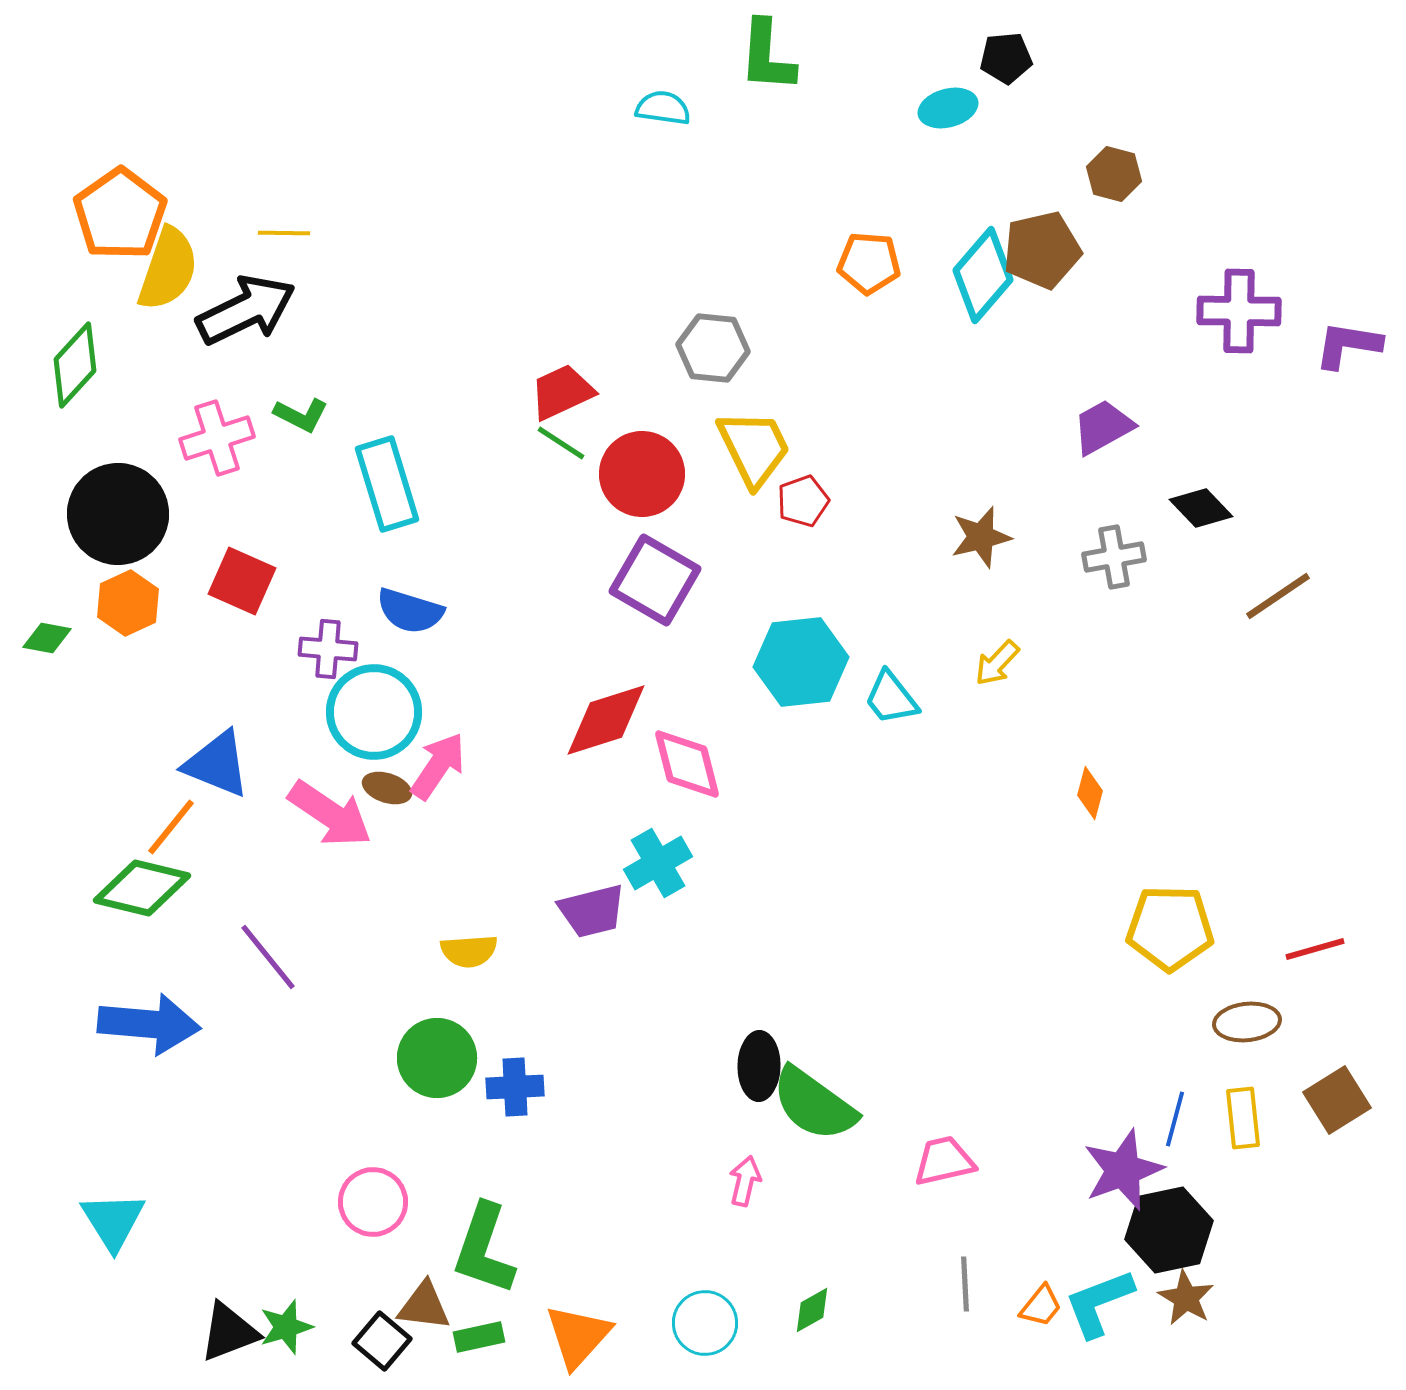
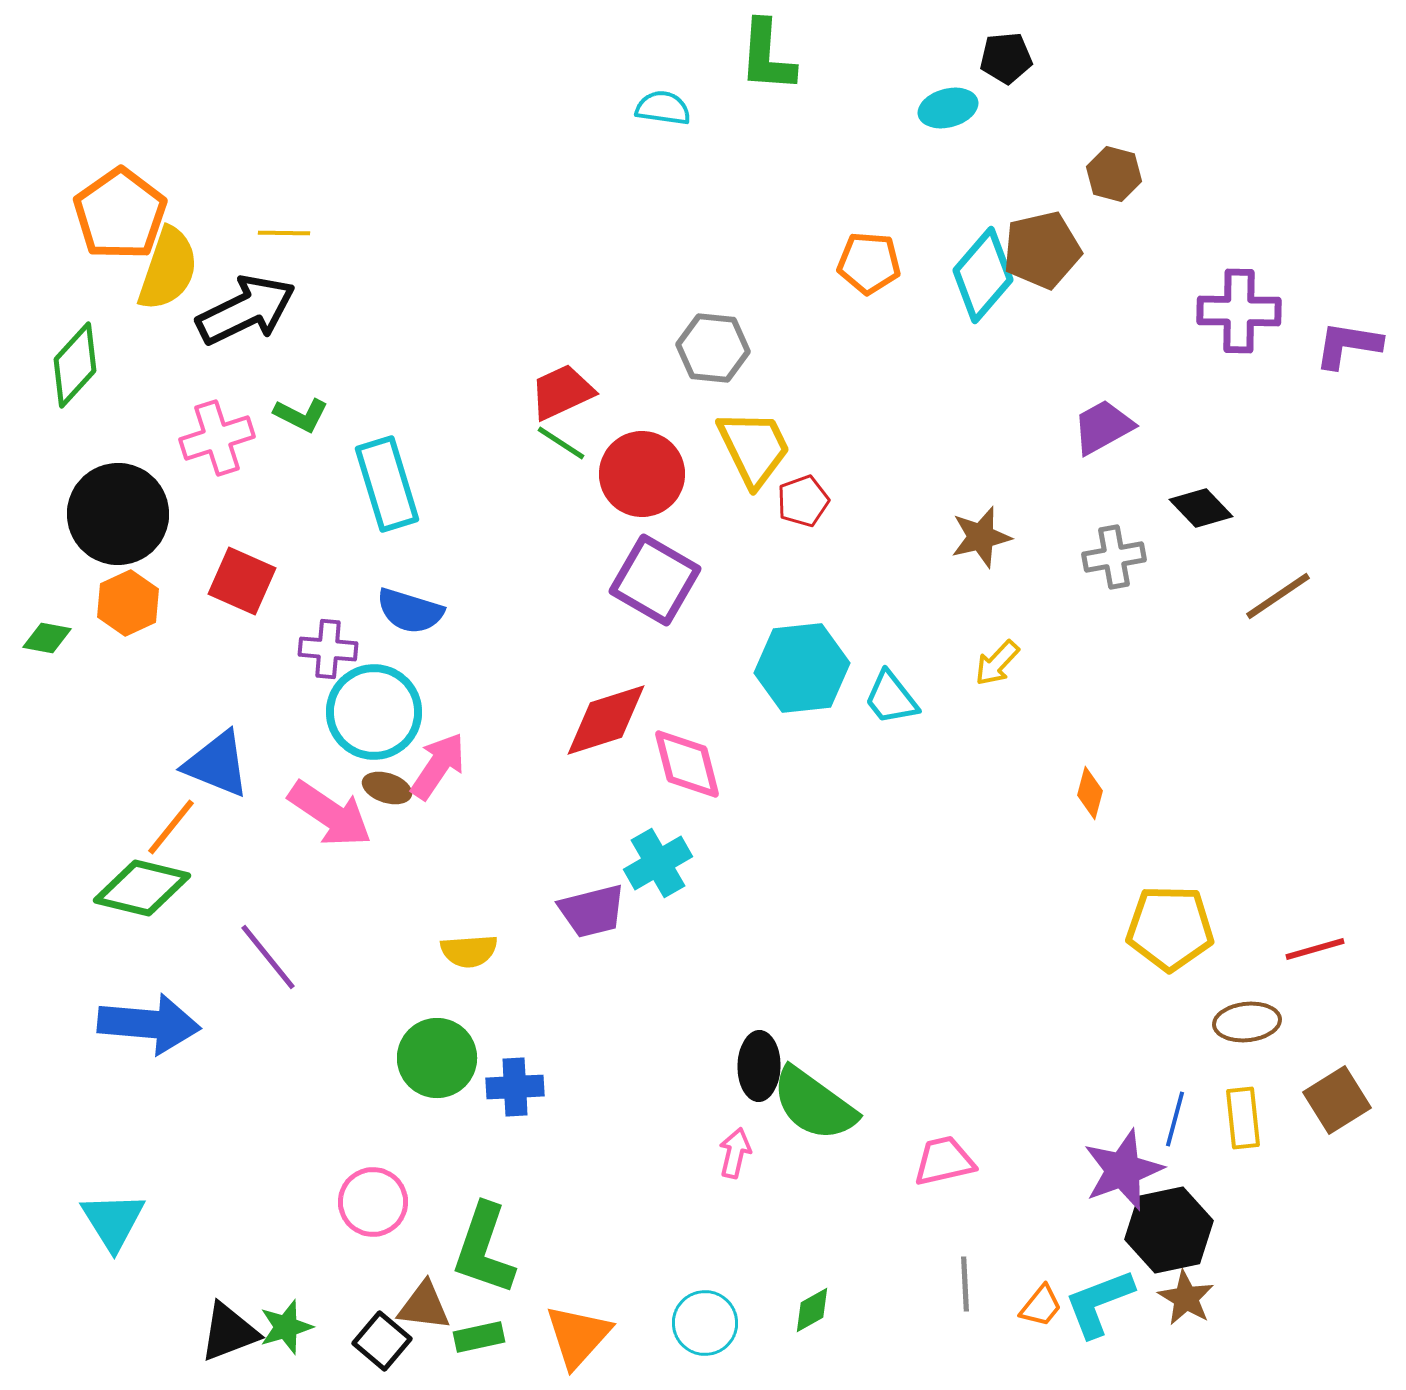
cyan hexagon at (801, 662): moved 1 px right, 6 px down
pink arrow at (745, 1181): moved 10 px left, 28 px up
